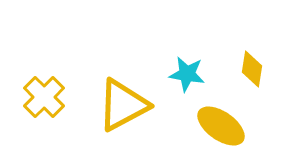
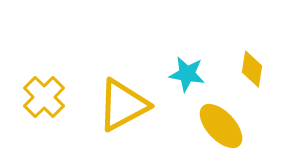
yellow ellipse: rotated 12 degrees clockwise
